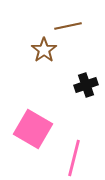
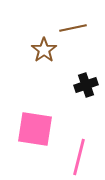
brown line: moved 5 px right, 2 px down
pink square: moved 2 px right; rotated 21 degrees counterclockwise
pink line: moved 5 px right, 1 px up
